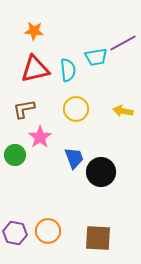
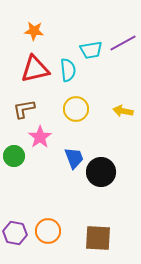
cyan trapezoid: moved 5 px left, 7 px up
green circle: moved 1 px left, 1 px down
